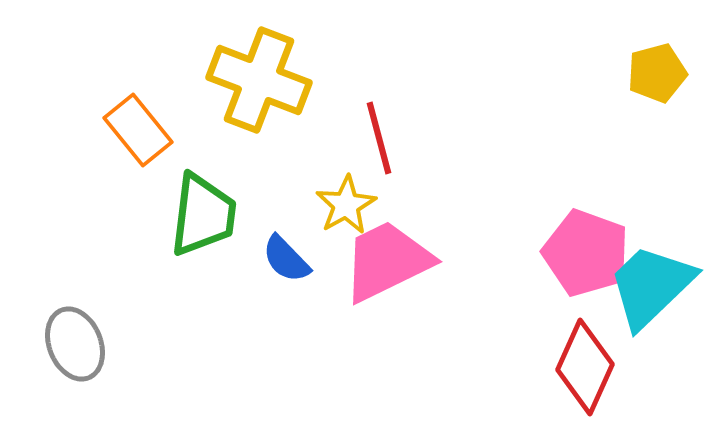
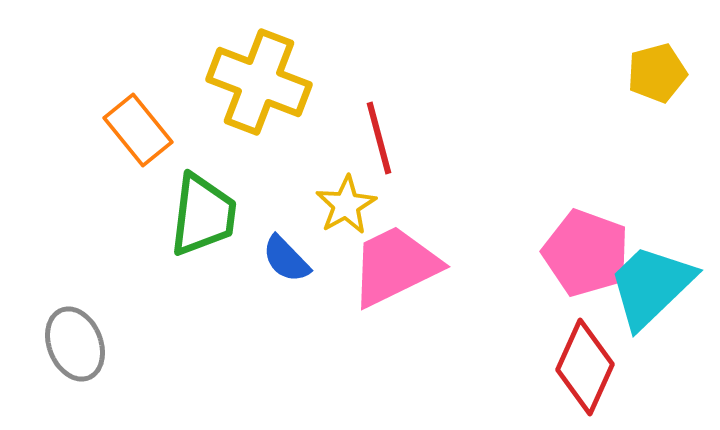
yellow cross: moved 2 px down
pink trapezoid: moved 8 px right, 5 px down
